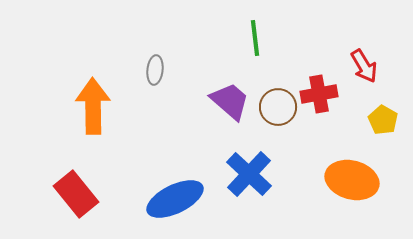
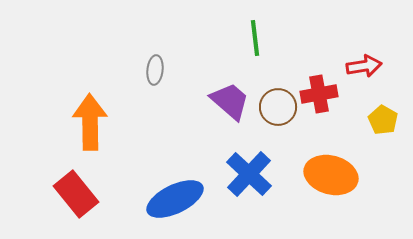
red arrow: rotated 68 degrees counterclockwise
orange arrow: moved 3 px left, 16 px down
orange ellipse: moved 21 px left, 5 px up
